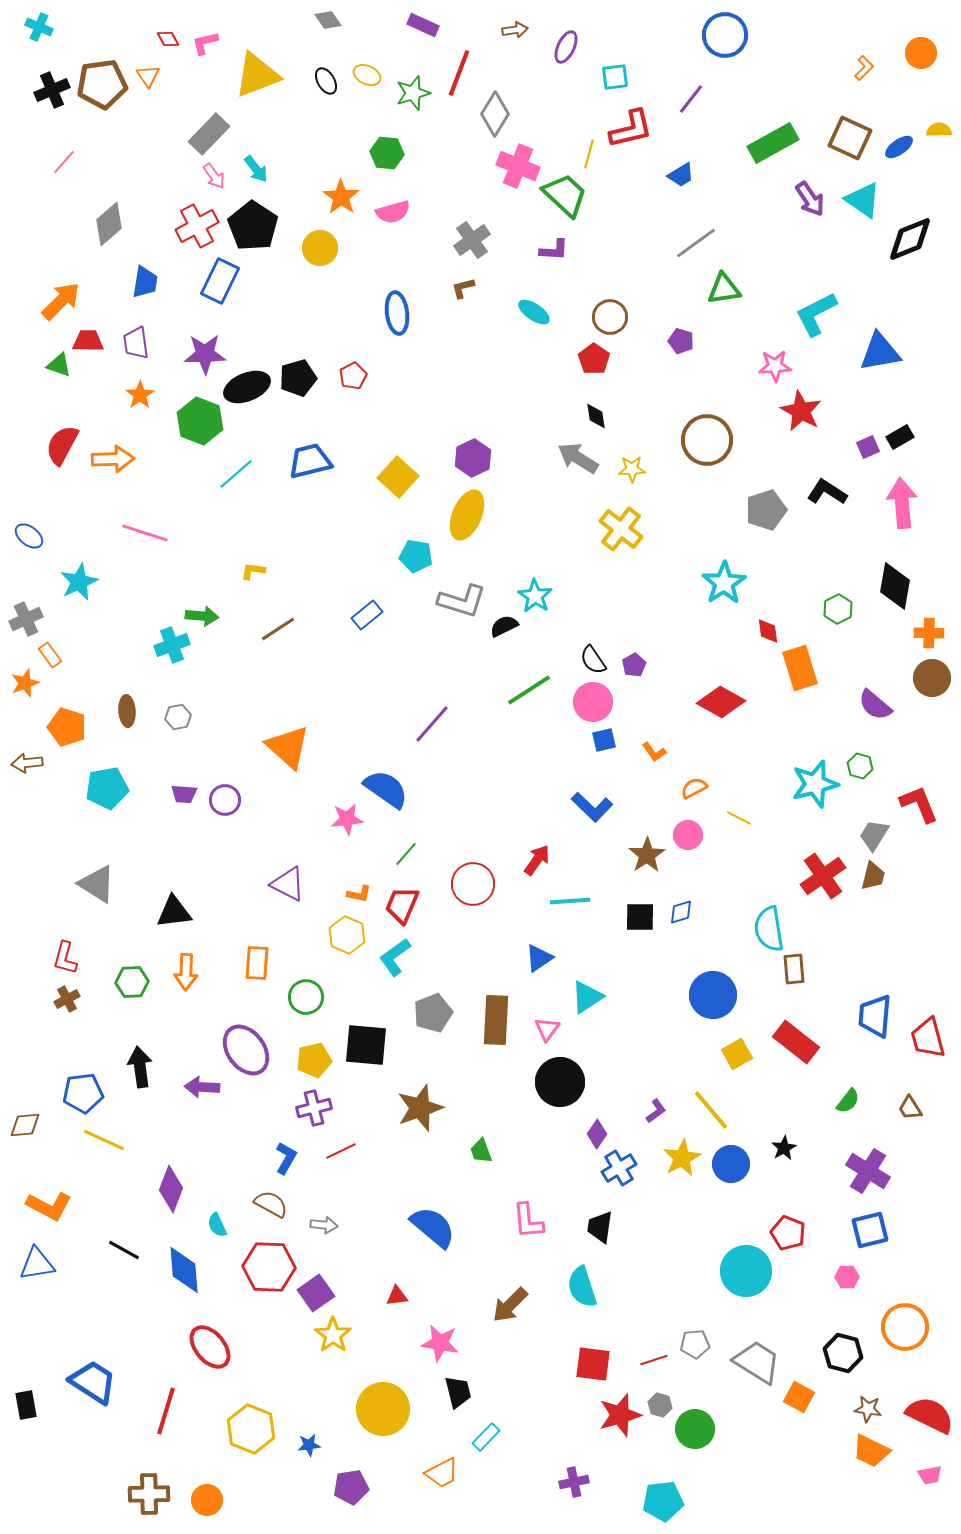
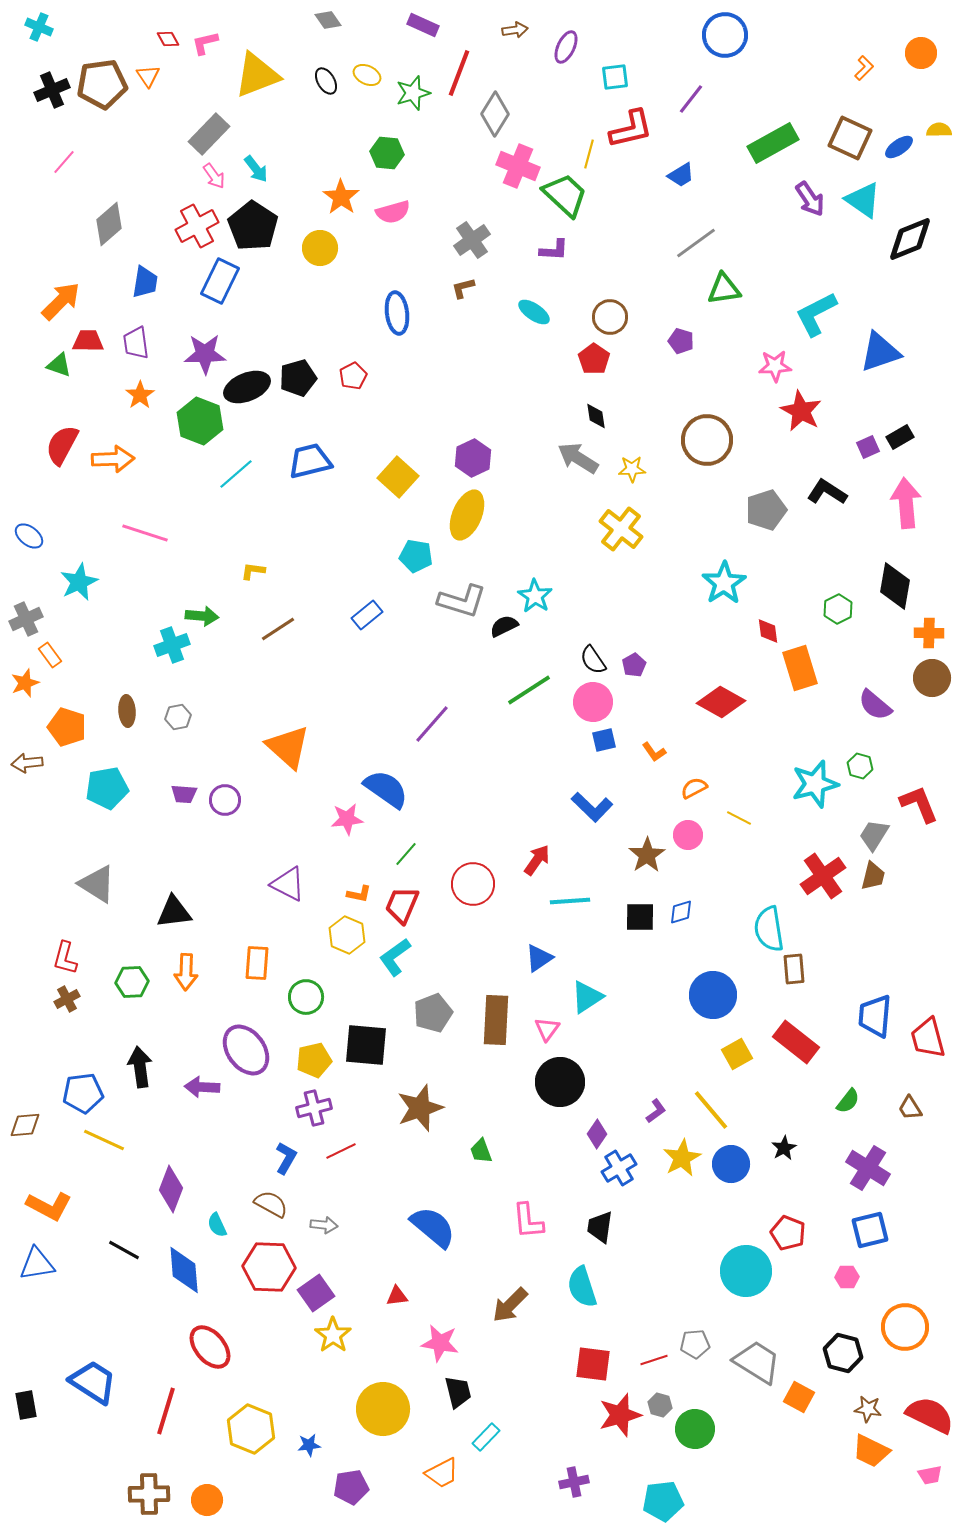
blue triangle at (880, 352): rotated 9 degrees counterclockwise
pink arrow at (902, 503): moved 4 px right
purple cross at (868, 1171): moved 3 px up
